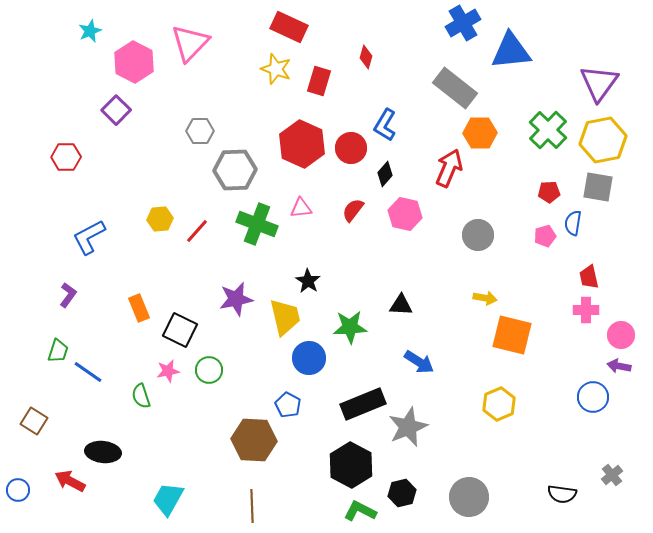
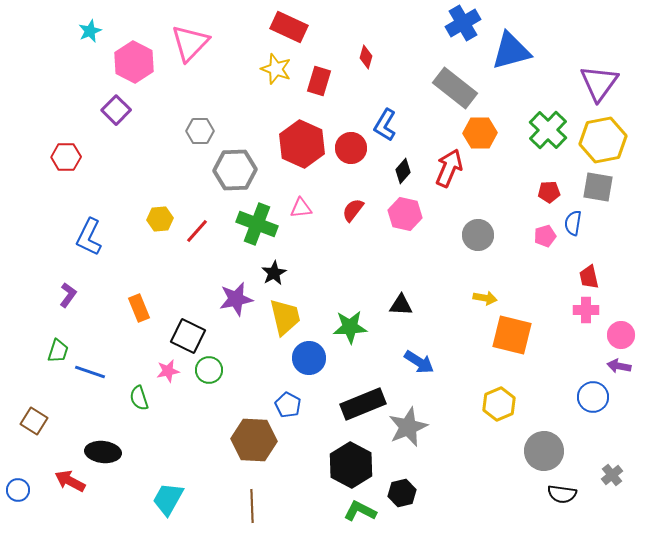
blue triangle at (511, 51): rotated 9 degrees counterclockwise
black diamond at (385, 174): moved 18 px right, 3 px up
blue L-shape at (89, 237): rotated 36 degrees counterclockwise
black star at (308, 281): moved 34 px left, 8 px up; rotated 10 degrees clockwise
black square at (180, 330): moved 8 px right, 6 px down
blue line at (88, 372): moved 2 px right; rotated 16 degrees counterclockwise
green semicircle at (141, 396): moved 2 px left, 2 px down
gray circle at (469, 497): moved 75 px right, 46 px up
